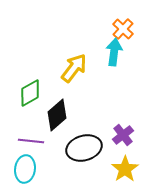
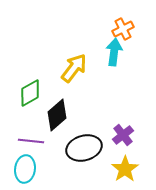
orange cross: rotated 20 degrees clockwise
